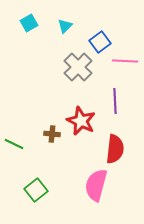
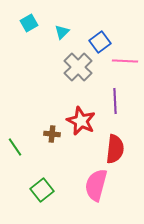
cyan triangle: moved 3 px left, 6 px down
green line: moved 1 px right, 3 px down; rotated 30 degrees clockwise
green square: moved 6 px right
